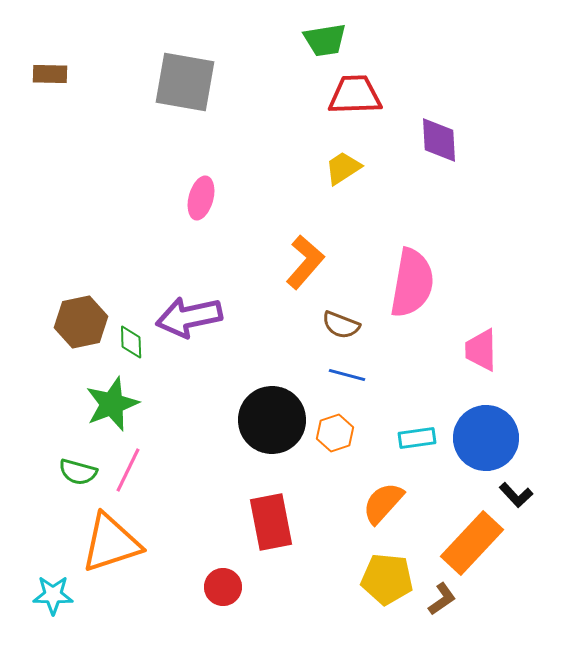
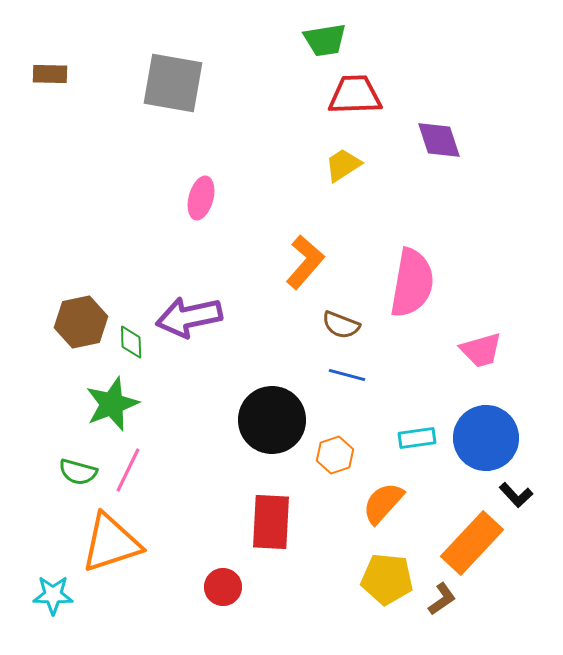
gray square: moved 12 px left, 1 px down
purple diamond: rotated 15 degrees counterclockwise
yellow trapezoid: moved 3 px up
pink trapezoid: rotated 105 degrees counterclockwise
orange hexagon: moved 22 px down
red rectangle: rotated 14 degrees clockwise
